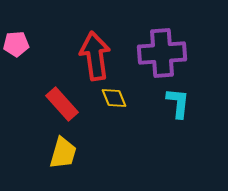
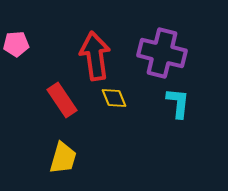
purple cross: rotated 18 degrees clockwise
red rectangle: moved 4 px up; rotated 8 degrees clockwise
yellow trapezoid: moved 5 px down
